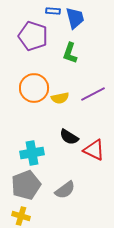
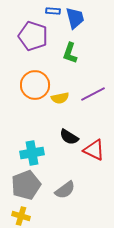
orange circle: moved 1 px right, 3 px up
